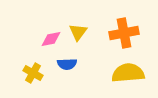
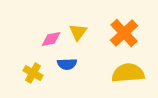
orange cross: rotated 32 degrees counterclockwise
